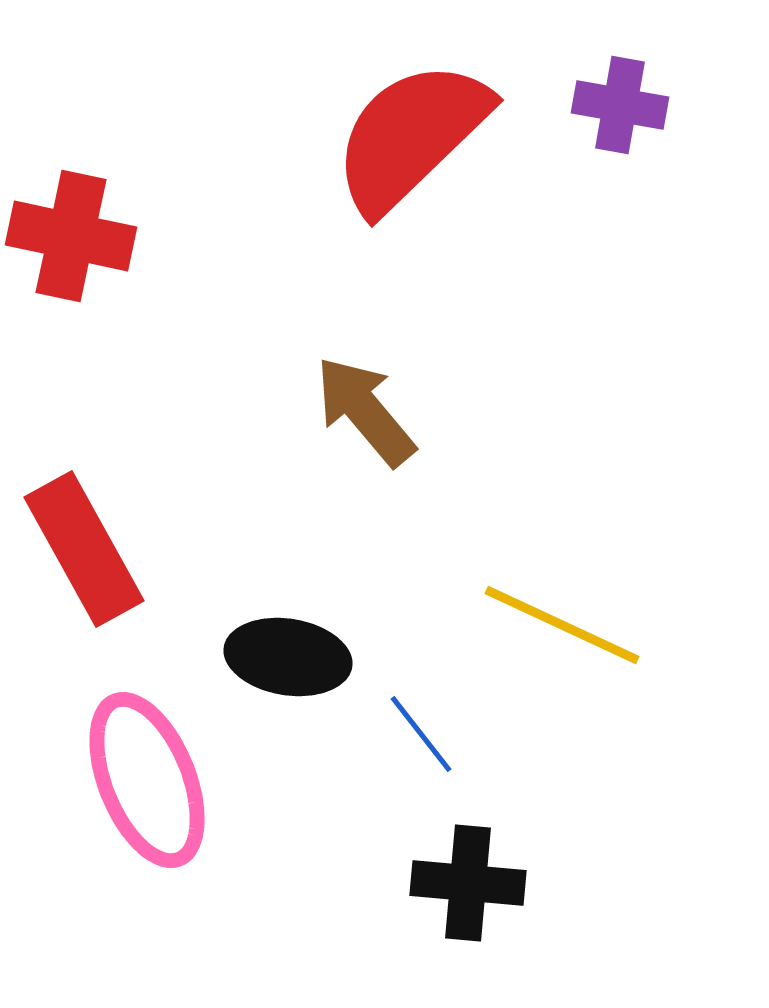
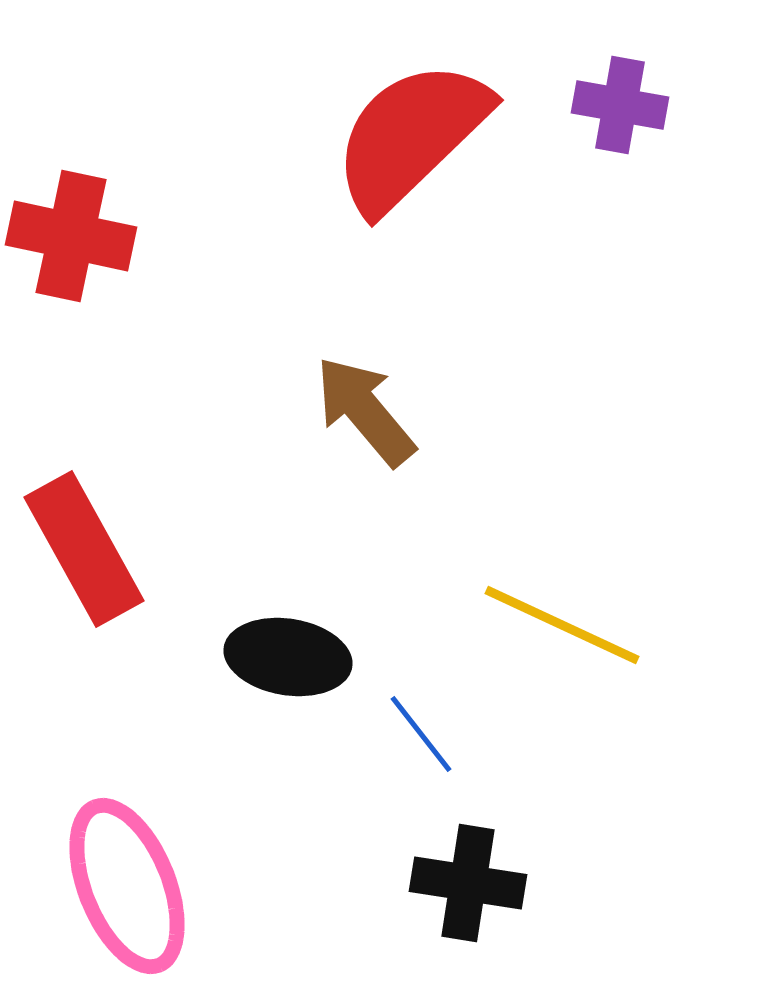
pink ellipse: moved 20 px left, 106 px down
black cross: rotated 4 degrees clockwise
